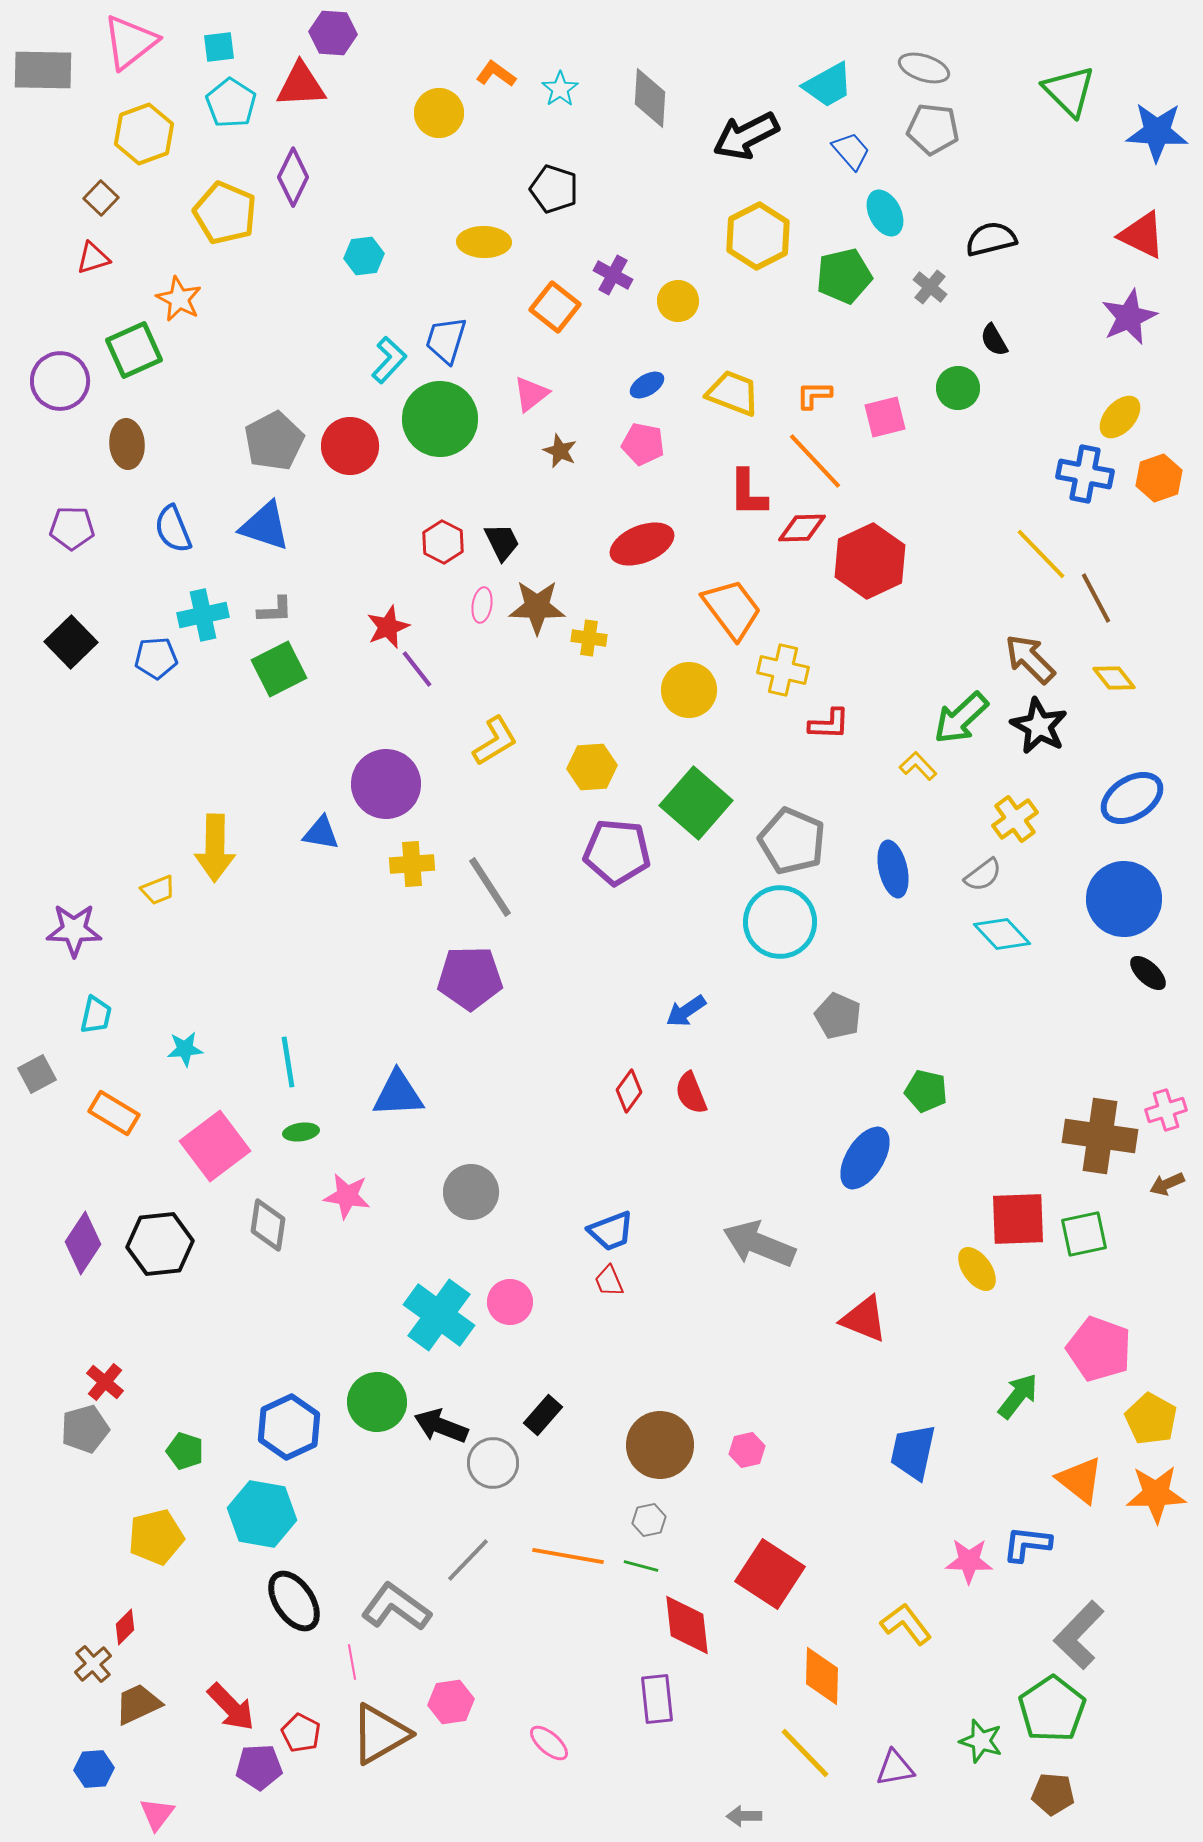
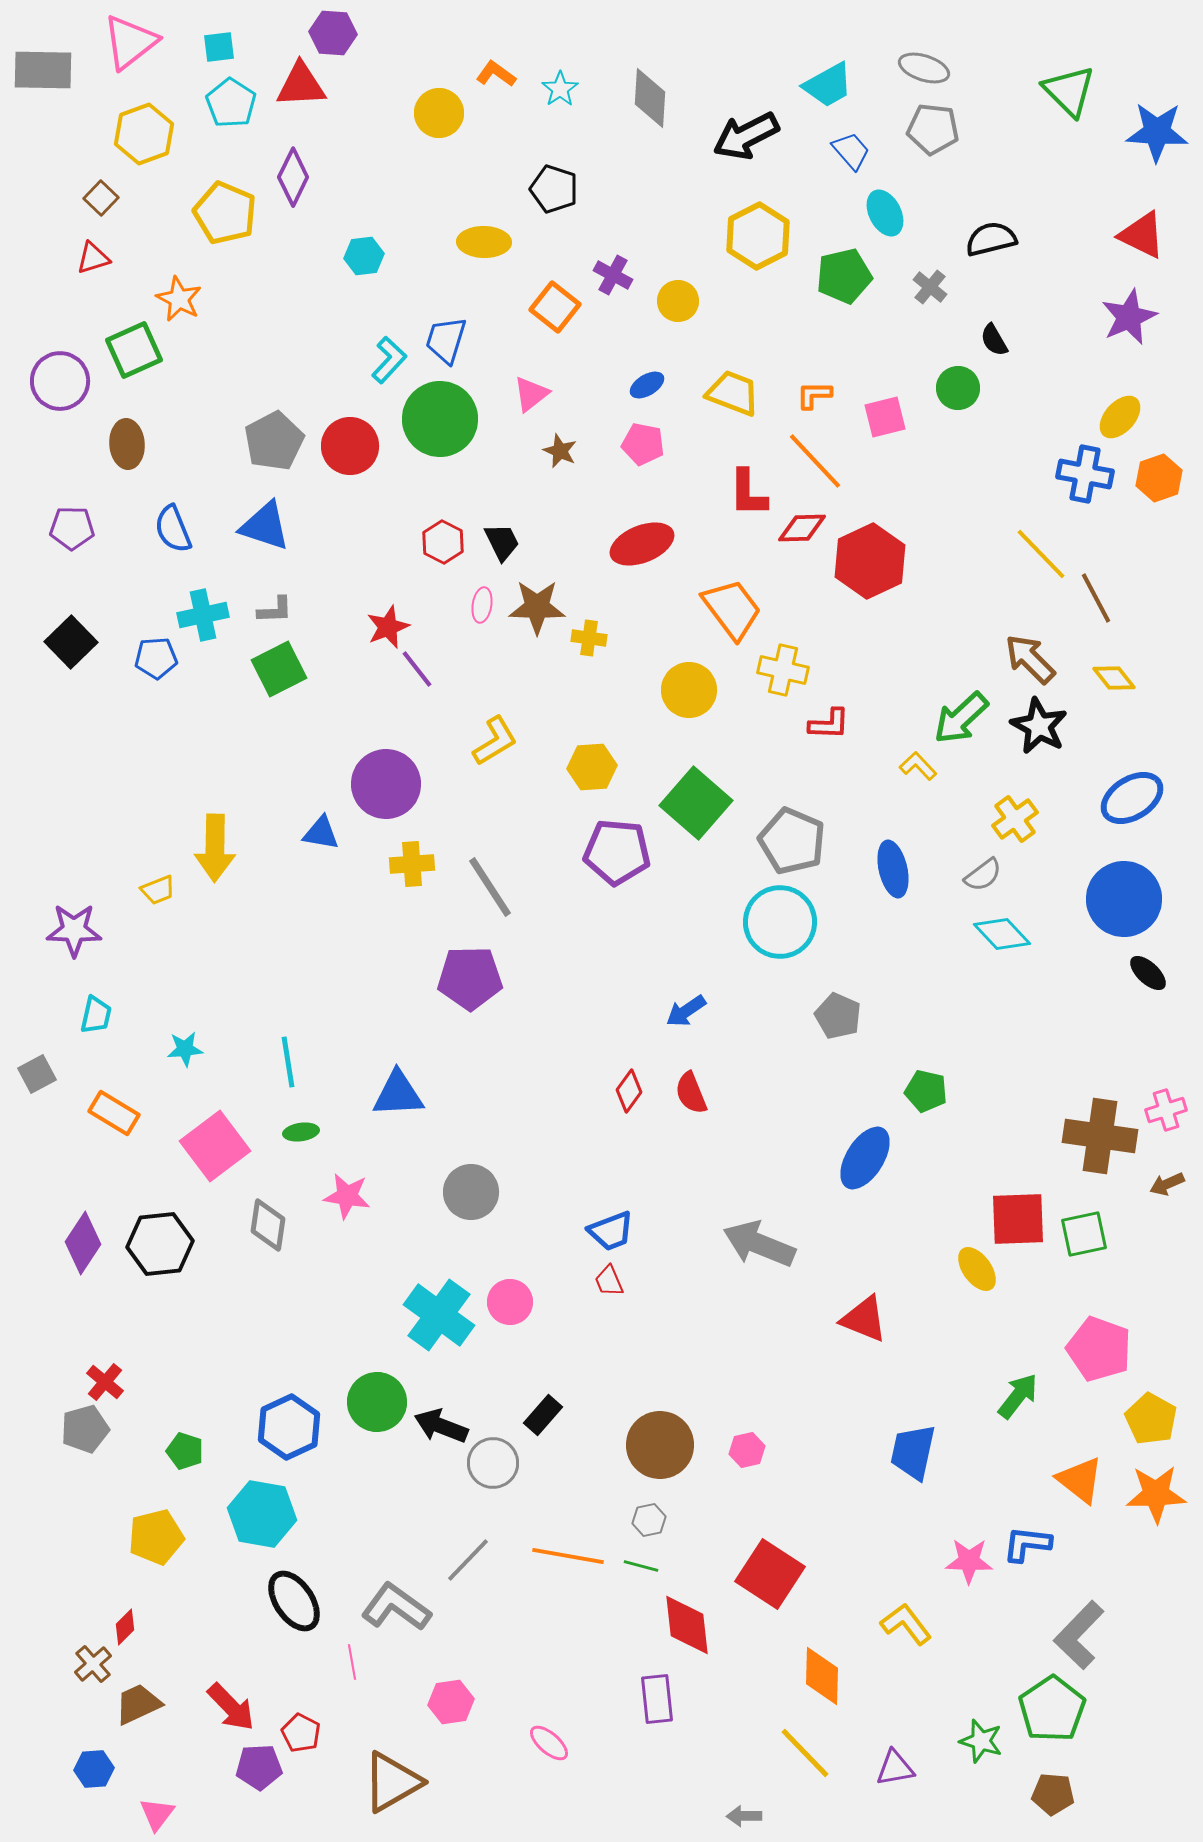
brown triangle at (380, 1734): moved 12 px right, 48 px down
